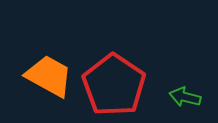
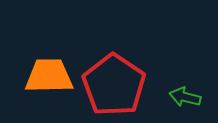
orange trapezoid: rotated 30 degrees counterclockwise
